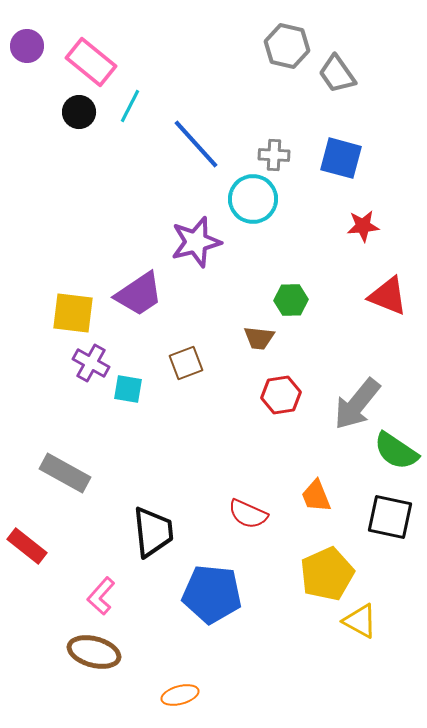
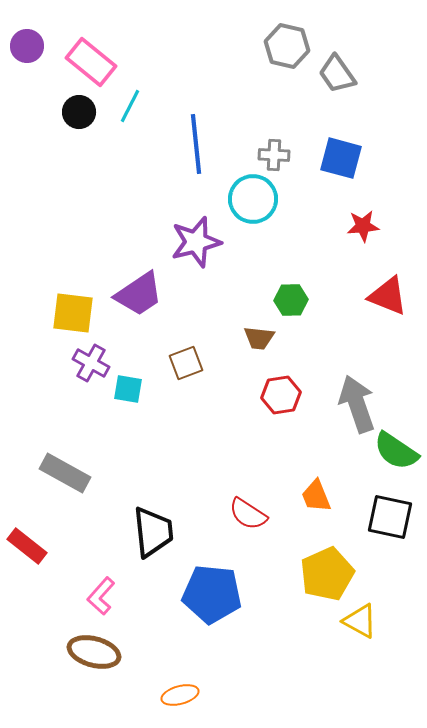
blue line: rotated 36 degrees clockwise
gray arrow: rotated 122 degrees clockwise
red semicircle: rotated 9 degrees clockwise
